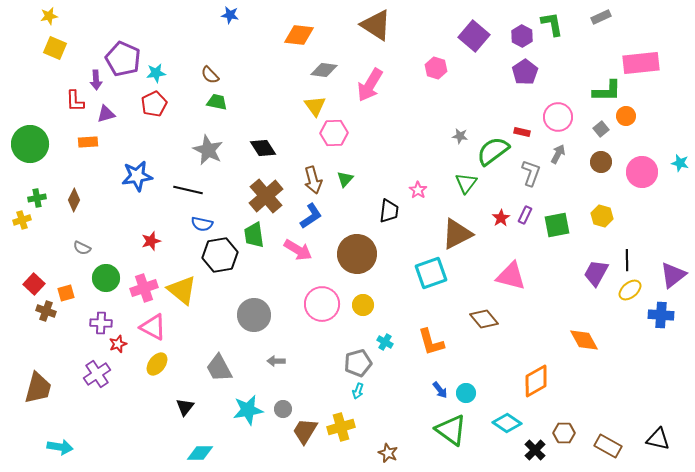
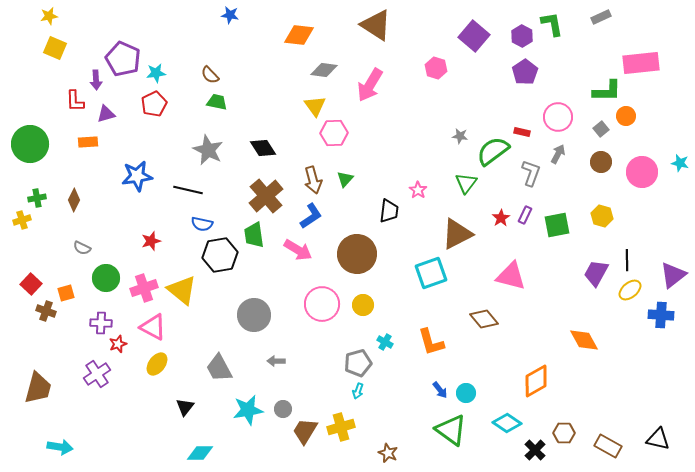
red square at (34, 284): moved 3 px left
